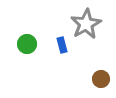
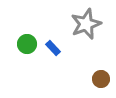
gray star: rotated 8 degrees clockwise
blue rectangle: moved 9 px left, 3 px down; rotated 28 degrees counterclockwise
